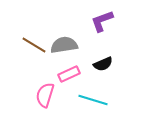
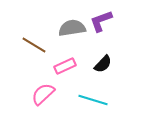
purple L-shape: moved 1 px left
gray semicircle: moved 8 px right, 17 px up
black semicircle: rotated 24 degrees counterclockwise
pink rectangle: moved 4 px left, 8 px up
pink semicircle: moved 2 px left, 1 px up; rotated 30 degrees clockwise
